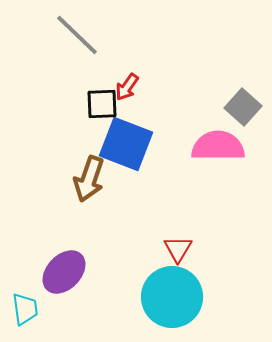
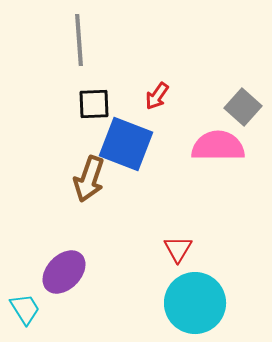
gray line: moved 2 px right, 5 px down; rotated 42 degrees clockwise
red arrow: moved 30 px right, 9 px down
black square: moved 8 px left
cyan circle: moved 23 px right, 6 px down
cyan trapezoid: rotated 24 degrees counterclockwise
